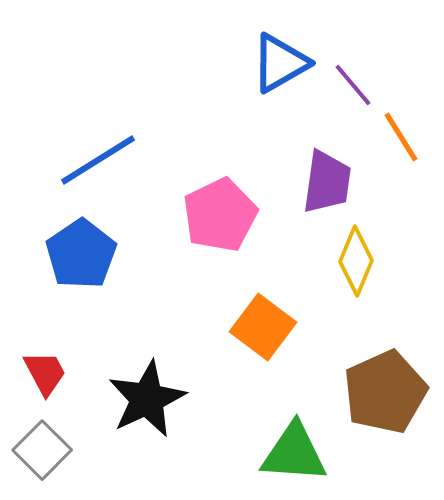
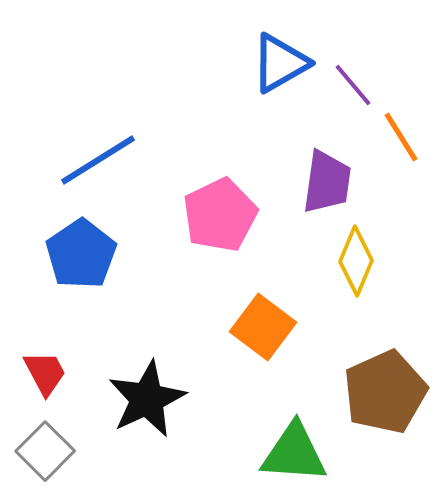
gray square: moved 3 px right, 1 px down
